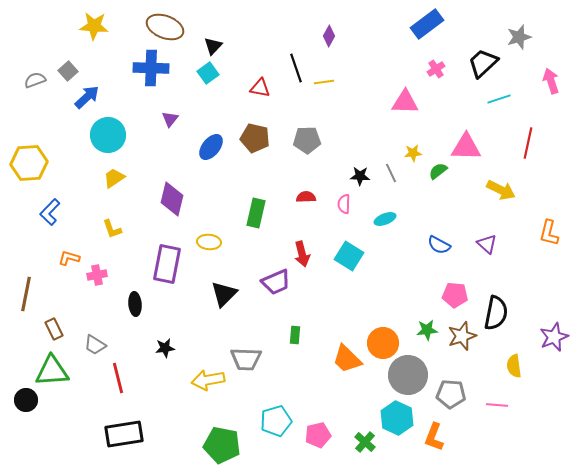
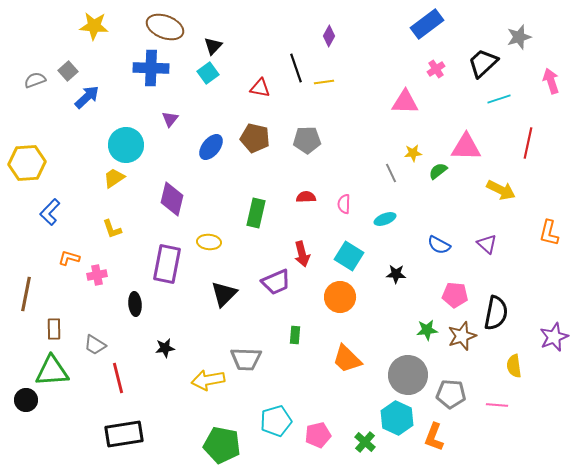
cyan circle at (108, 135): moved 18 px right, 10 px down
yellow hexagon at (29, 163): moved 2 px left
black star at (360, 176): moved 36 px right, 98 px down
brown rectangle at (54, 329): rotated 25 degrees clockwise
orange circle at (383, 343): moved 43 px left, 46 px up
